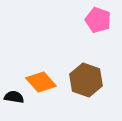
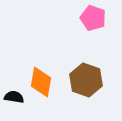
pink pentagon: moved 5 px left, 2 px up
orange diamond: rotated 52 degrees clockwise
